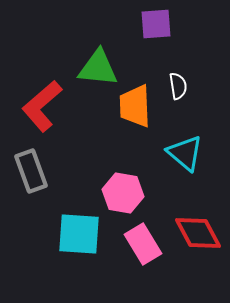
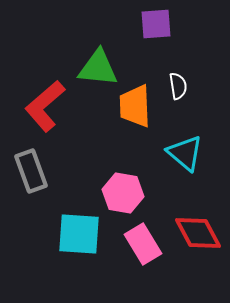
red L-shape: moved 3 px right
